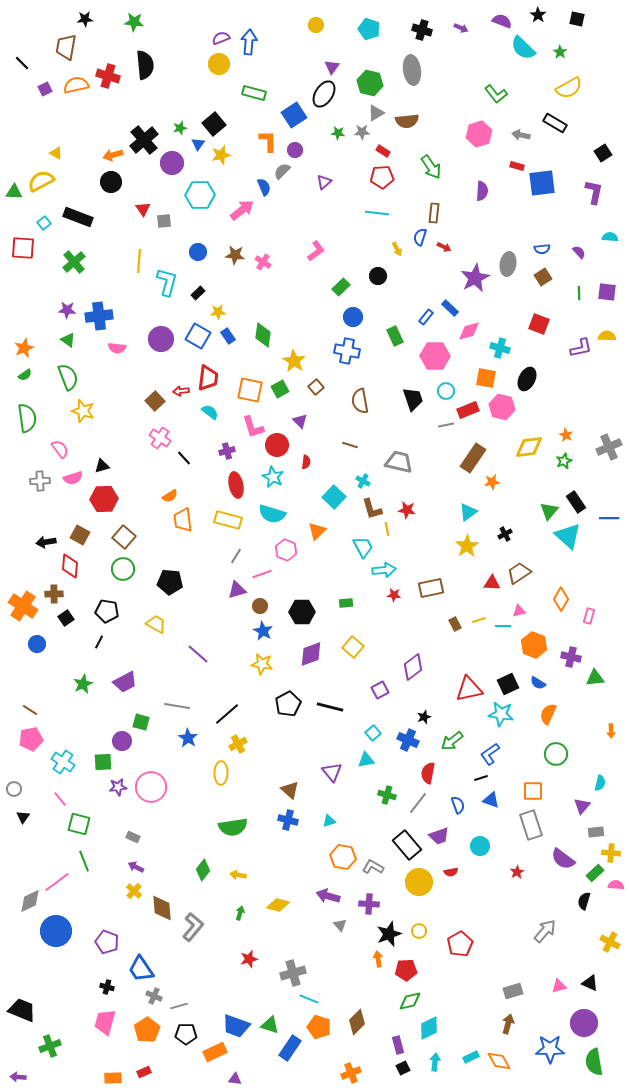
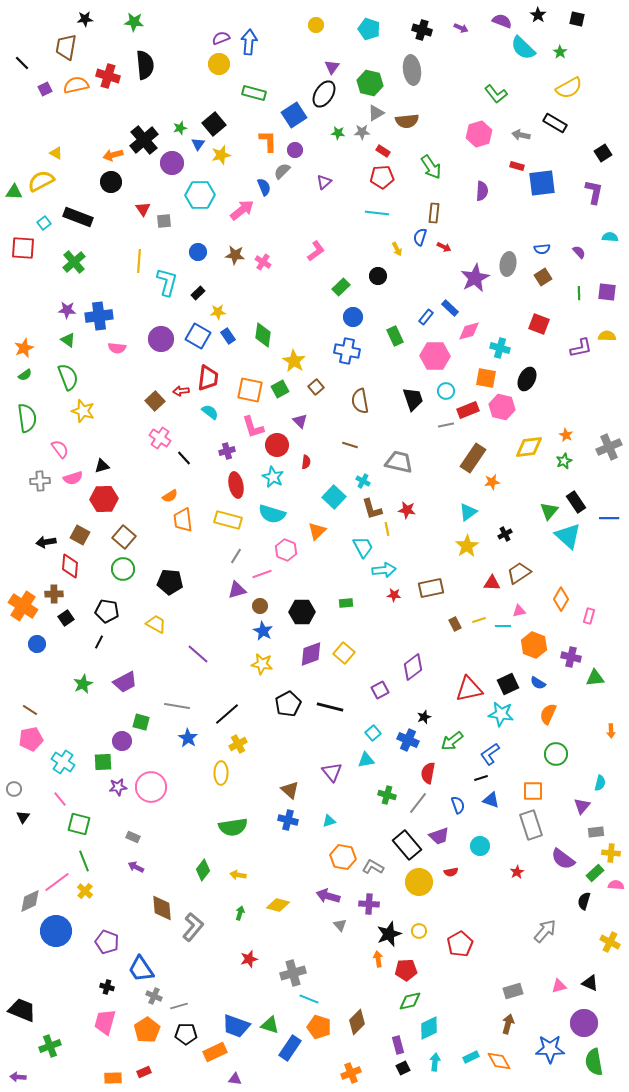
yellow square at (353, 647): moved 9 px left, 6 px down
yellow cross at (134, 891): moved 49 px left
